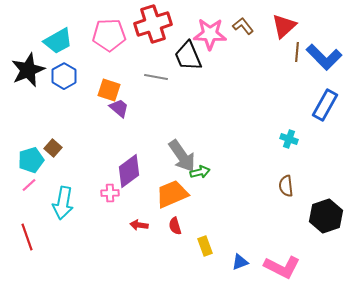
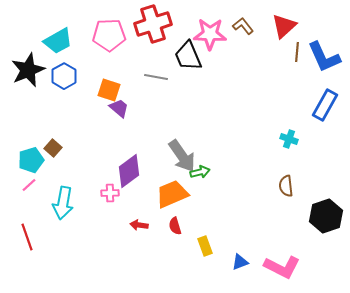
blue L-shape: rotated 21 degrees clockwise
